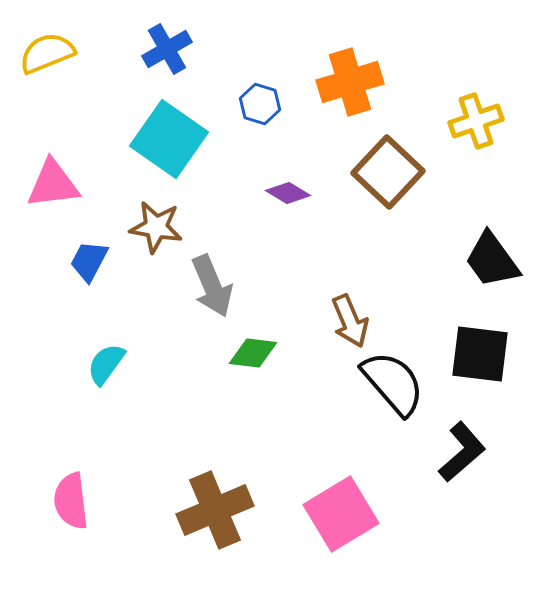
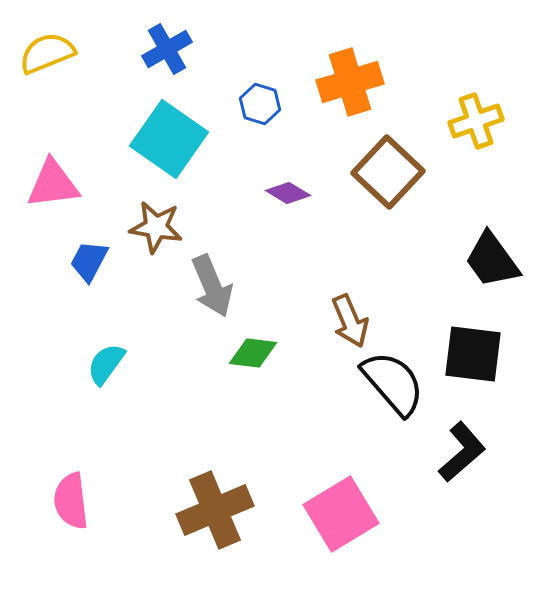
black square: moved 7 px left
